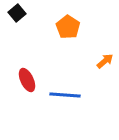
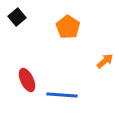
black square: moved 4 px down
blue line: moved 3 px left
